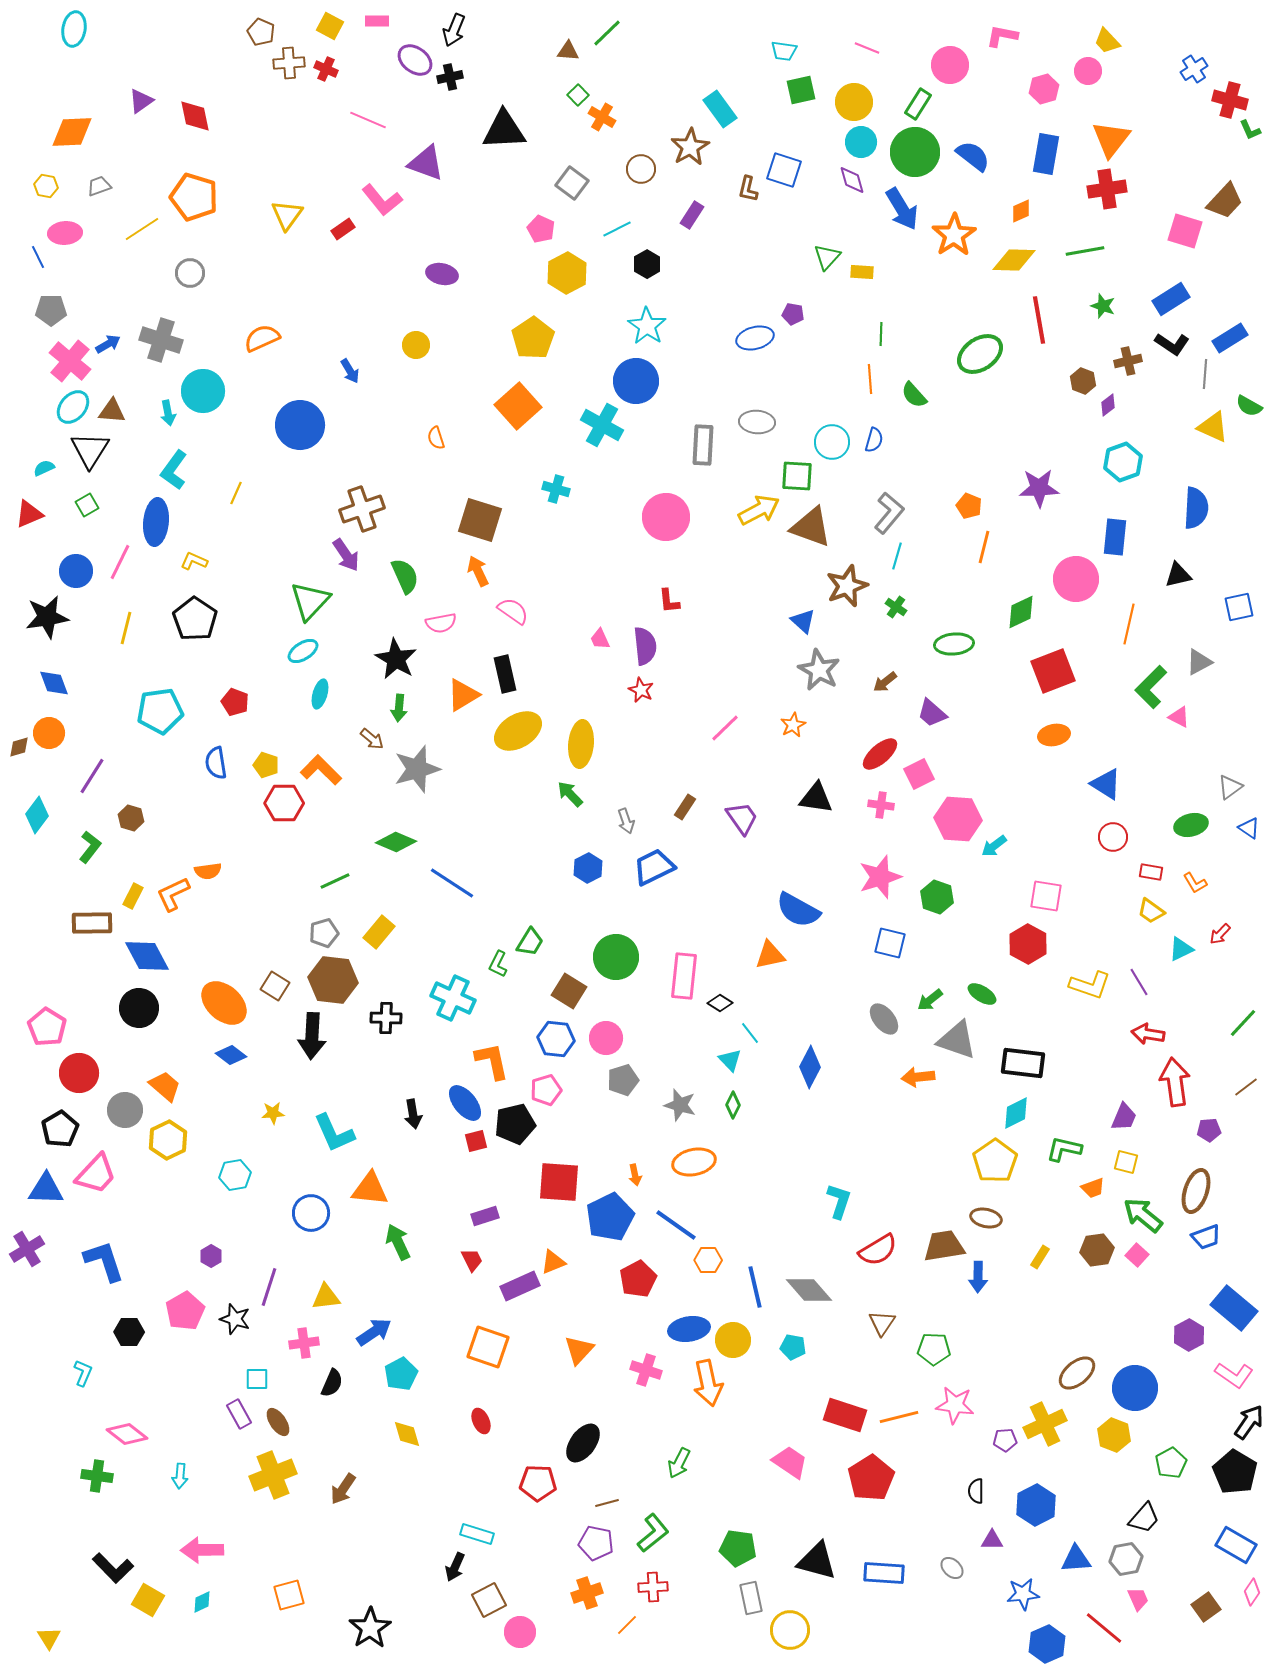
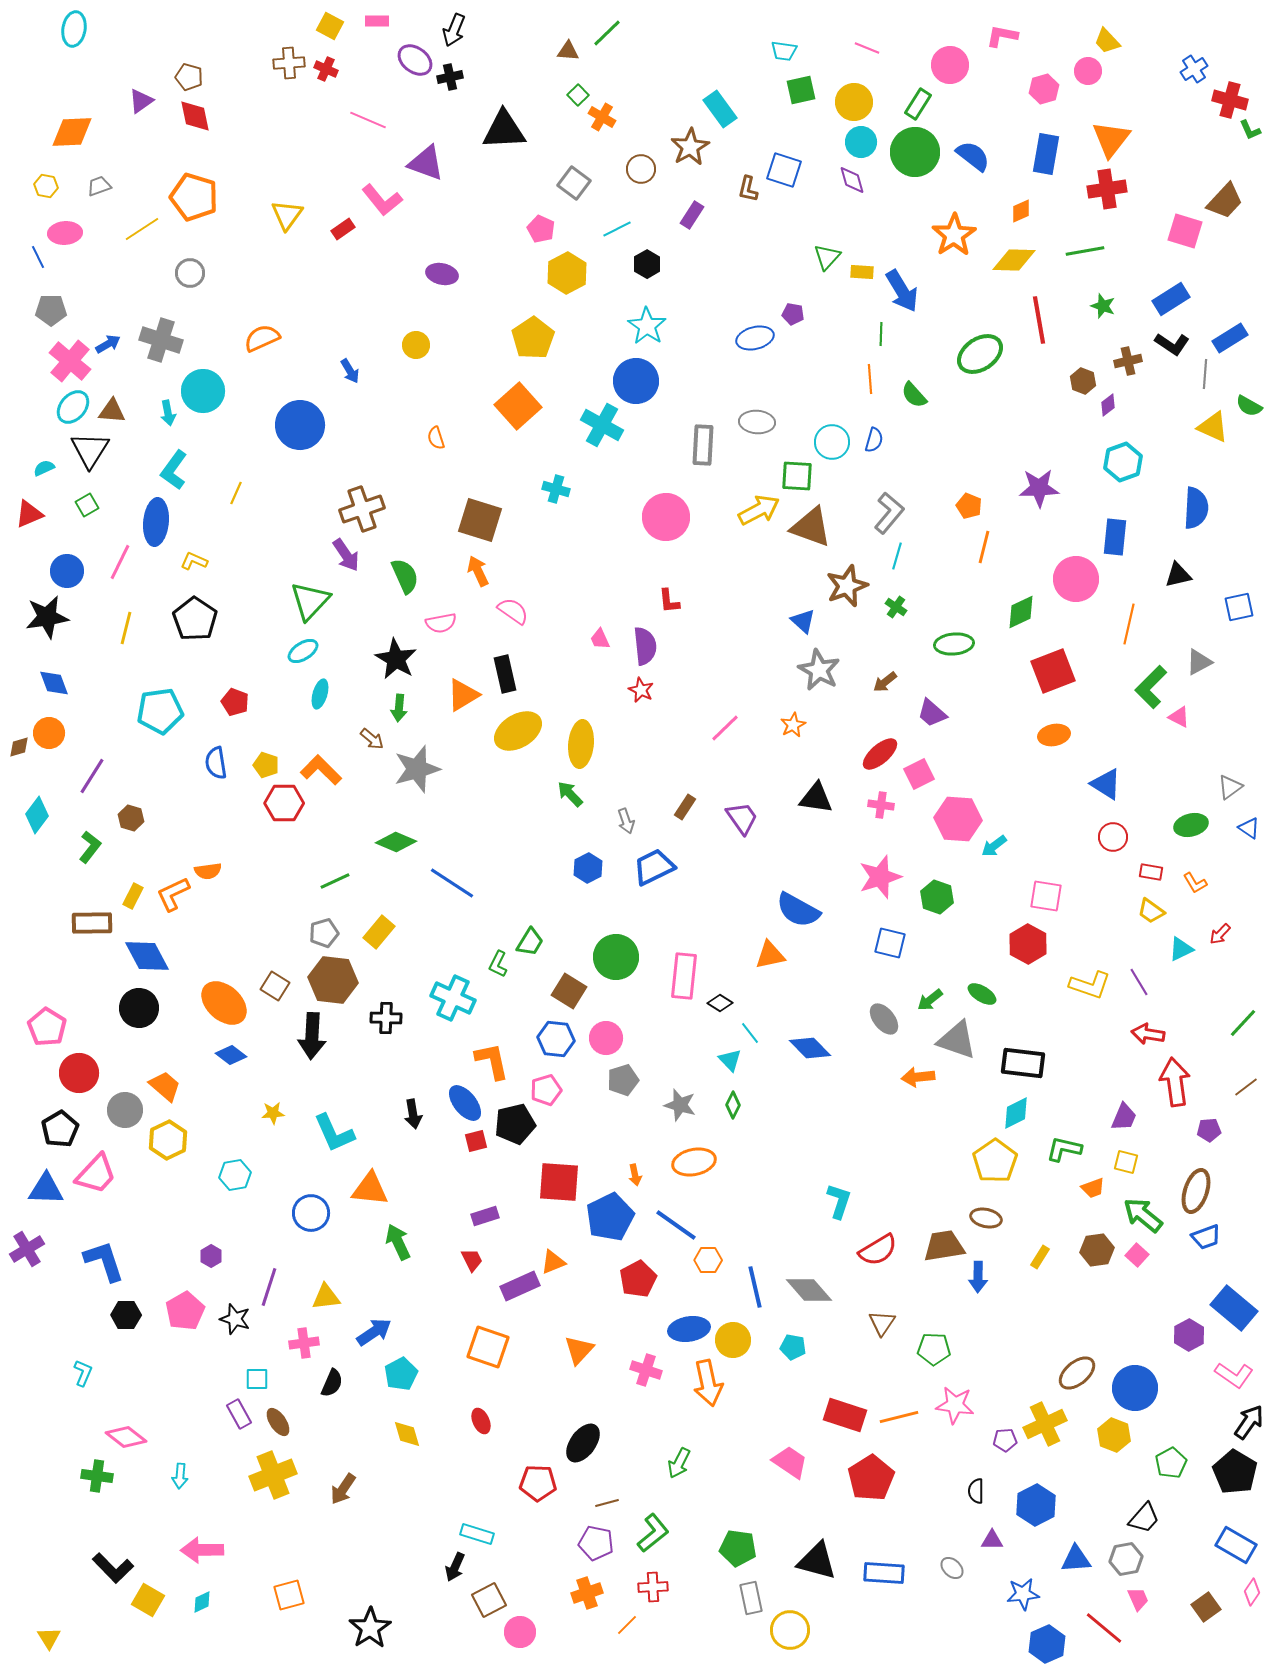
brown pentagon at (261, 32): moved 72 px left, 45 px down; rotated 8 degrees counterclockwise
gray square at (572, 183): moved 2 px right
blue arrow at (902, 209): moved 82 px down
blue circle at (76, 571): moved 9 px left
blue diamond at (810, 1067): moved 19 px up; rotated 72 degrees counterclockwise
black hexagon at (129, 1332): moved 3 px left, 17 px up
pink diamond at (127, 1434): moved 1 px left, 3 px down
